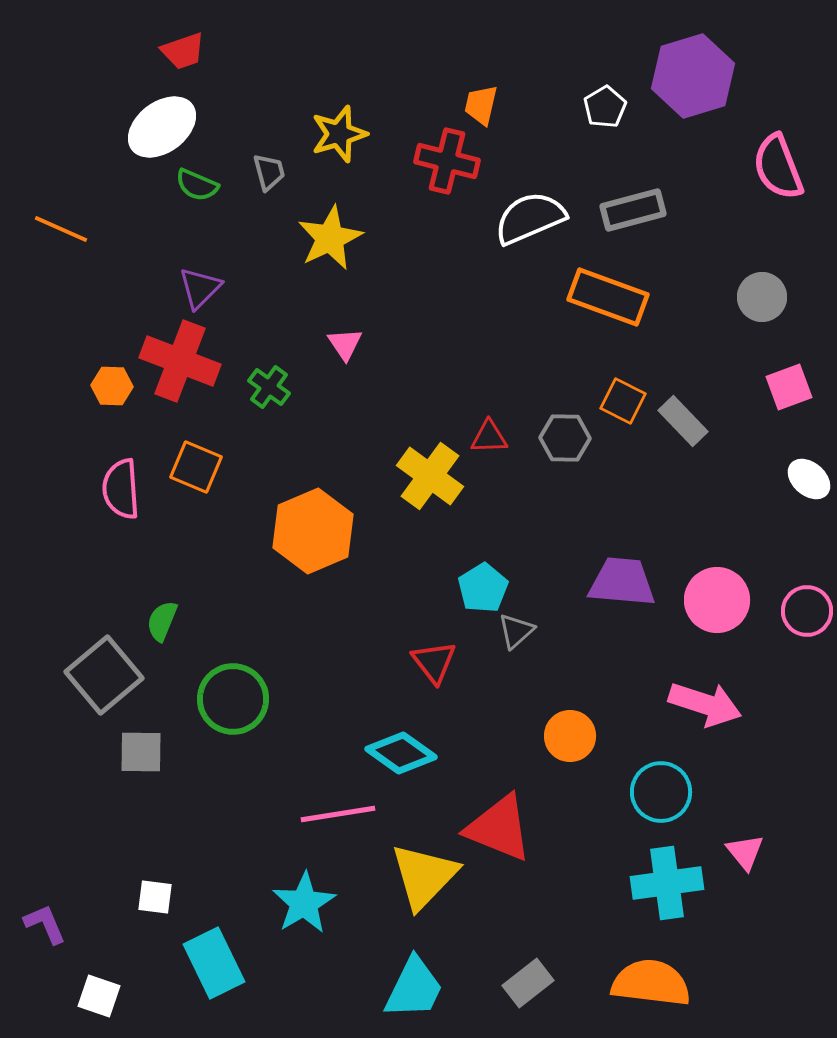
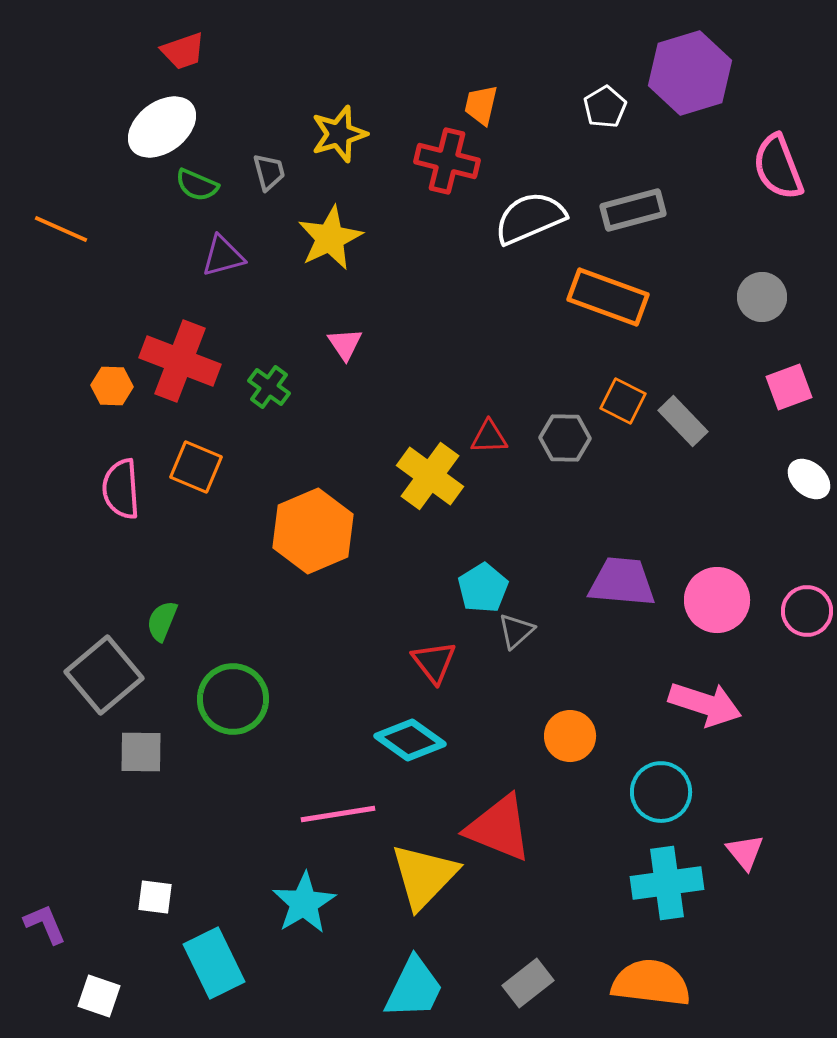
purple hexagon at (693, 76): moved 3 px left, 3 px up
purple triangle at (200, 288): moved 23 px right, 32 px up; rotated 30 degrees clockwise
cyan diamond at (401, 753): moved 9 px right, 13 px up
